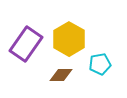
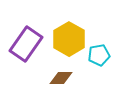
cyan pentagon: moved 1 px left, 9 px up
brown diamond: moved 3 px down
